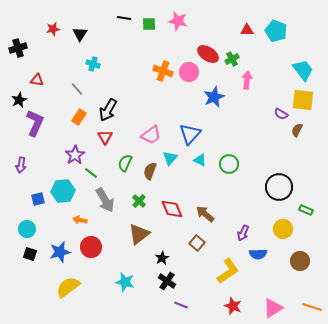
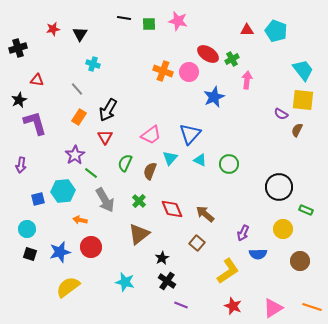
purple L-shape at (35, 123): rotated 40 degrees counterclockwise
